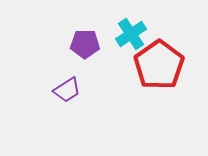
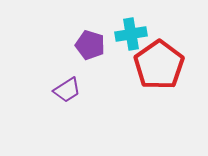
cyan cross: rotated 24 degrees clockwise
purple pentagon: moved 5 px right, 1 px down; rotated 16 degrees clockwise
